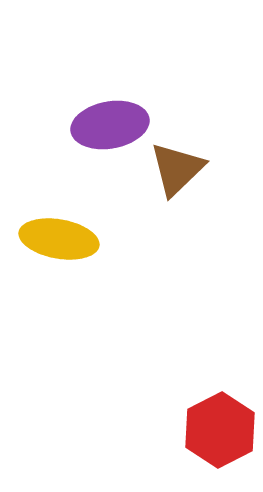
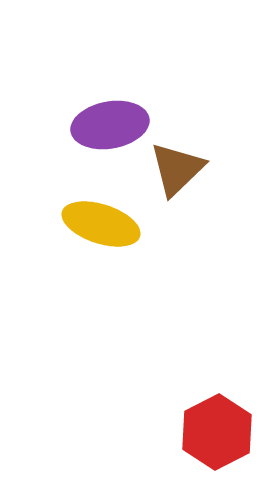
yellow ellipse: moved 42 px right, 15 px up; rotated 8 degrees clockwise
red hexagon: moved 3 px left, 2 px down
